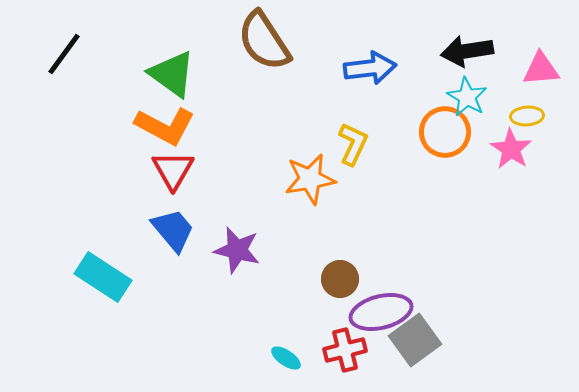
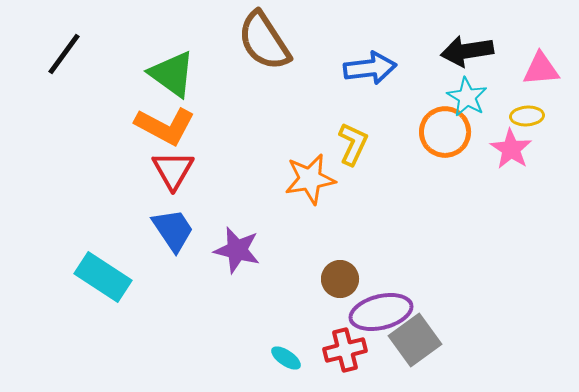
blue trapezoid: rotated 6 degrees clockwise
